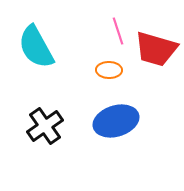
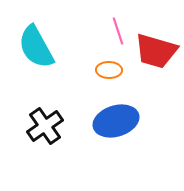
red trapezoid: moved 2 px down
